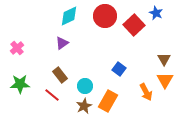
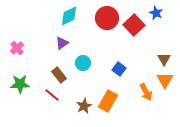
red circle: moved 2 px right, 2 px down
brown rectangle: moved 1 px left
cyan circle: moved 2 px left, 23 px up
